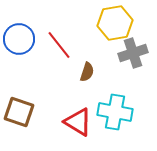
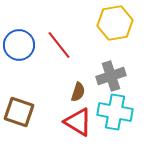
blue circle: moved 6 px down
gray cross: moved 22 px left, 23 px down
brown semicircle: moved 9 px left, 20 px down
